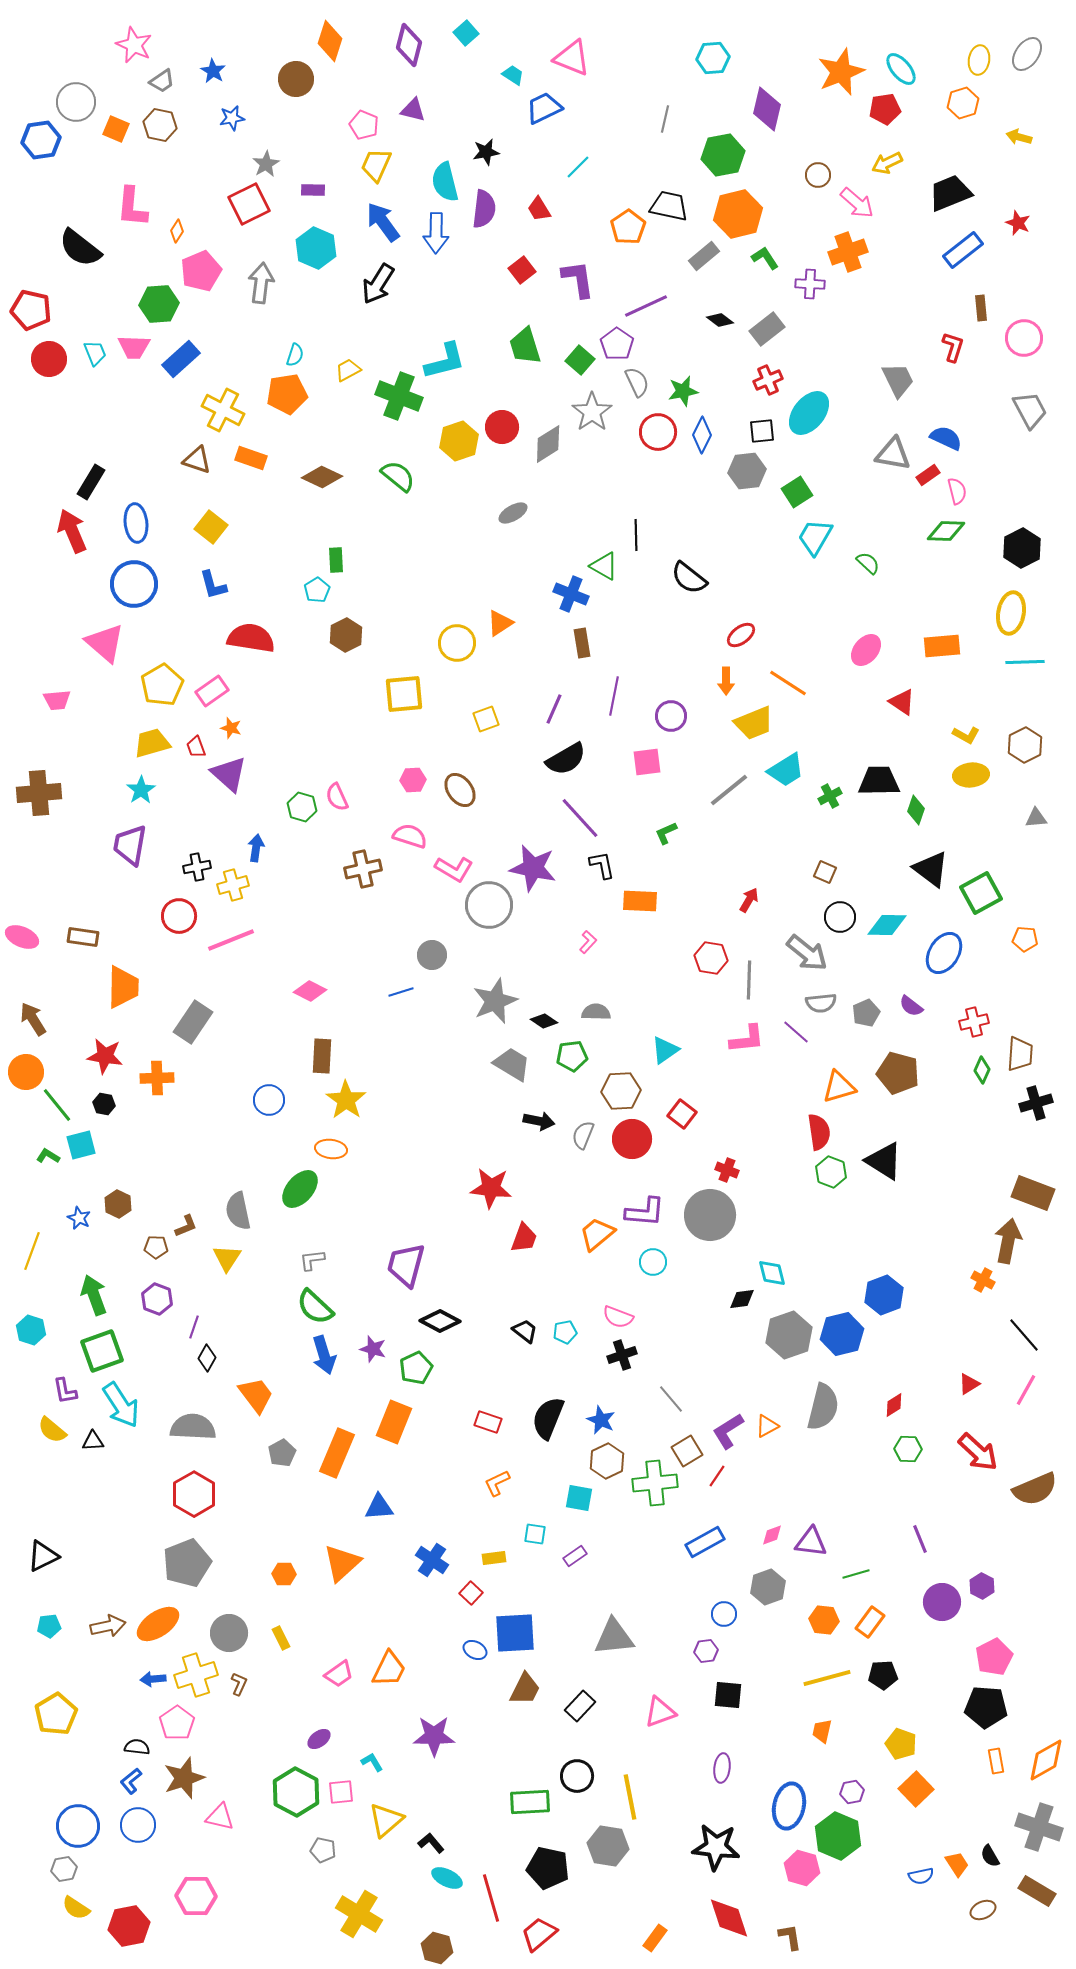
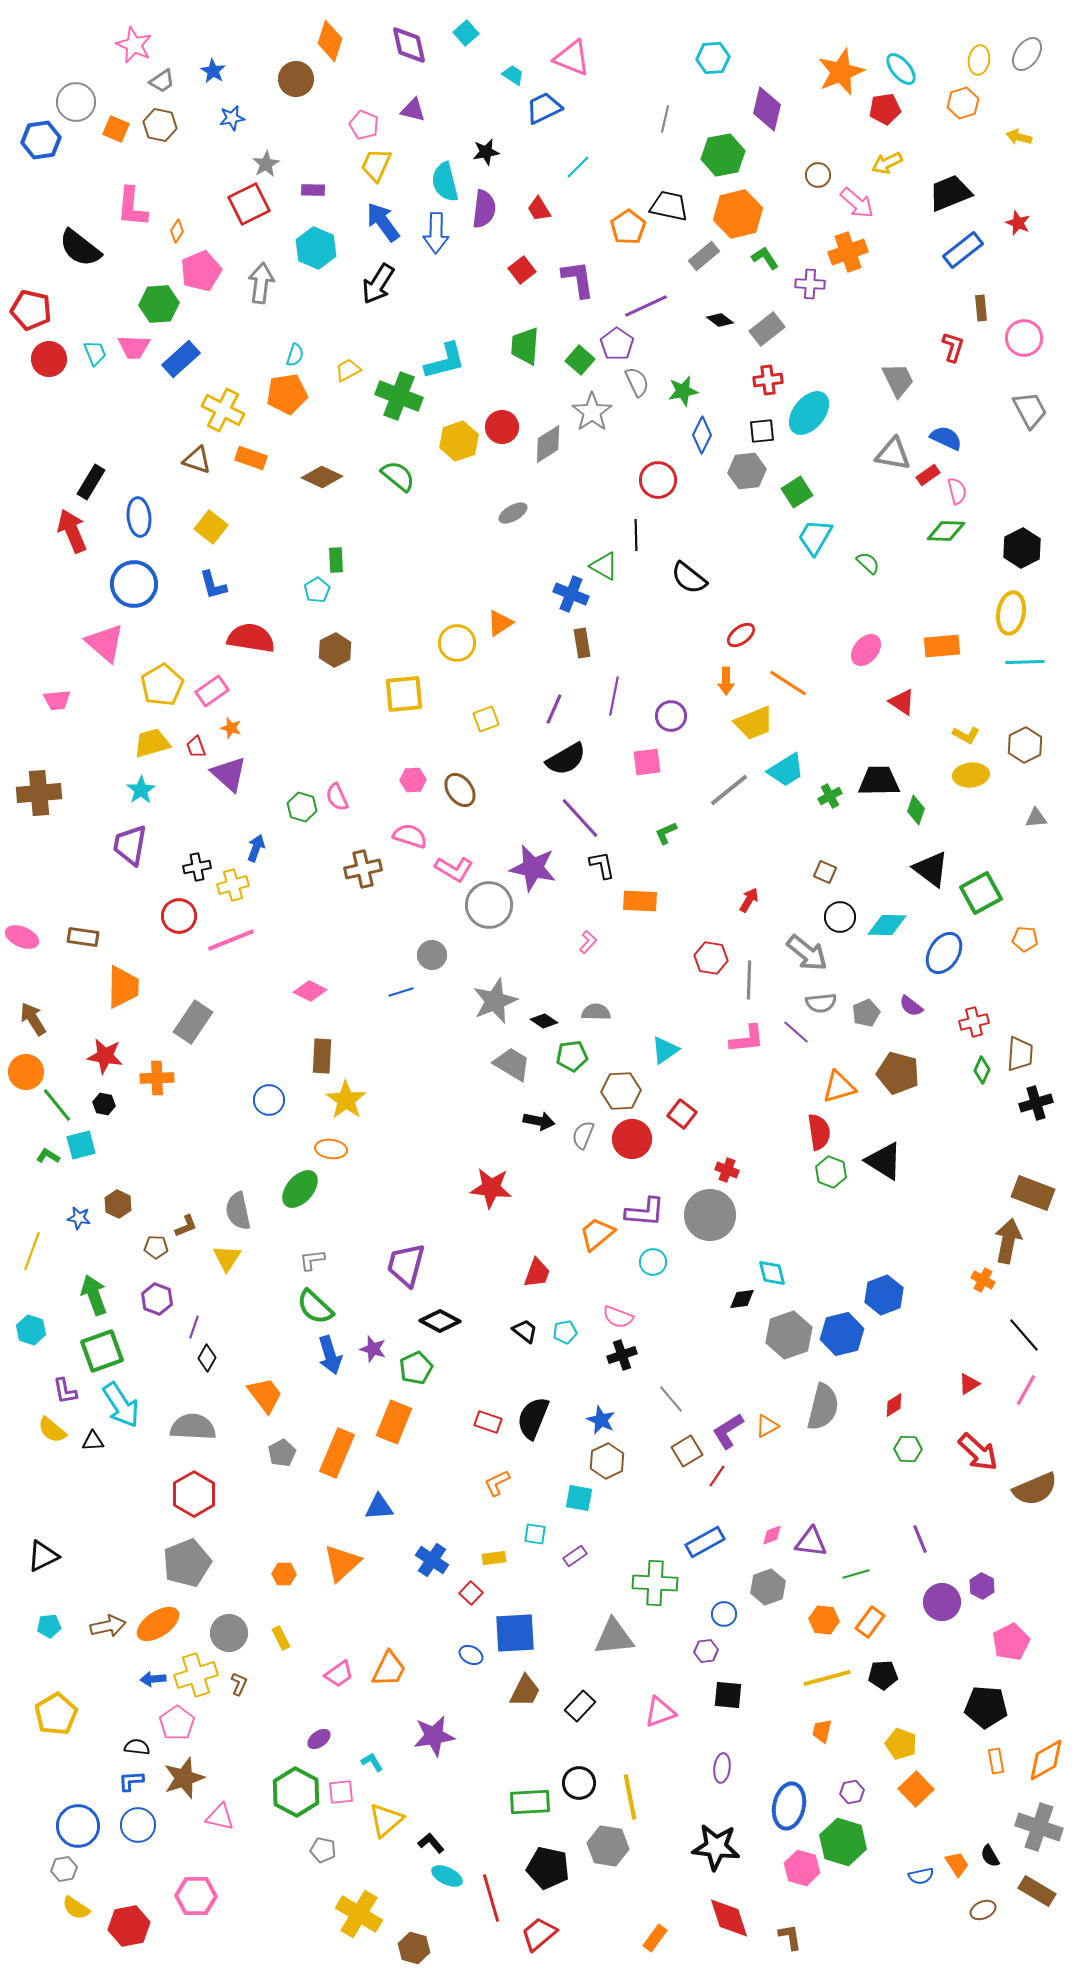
purple diamond at (409, 45): rotated 27 degrees counterclockwise
green trapezoid at (525, 346): rotated 21 degrees clockwise
red cross at (768, 380): rotated 16 degrees clockwise
red circle at (658, 432): moved 48 px down
blue ellipse at (136, 523): moved 3 px right, 6 px up
brown hexagon at (346, 635): moved 11 px left, 15 px down
blue arrow at (256, 848): rotated 12 degrees clockwise
blue star at (79, 1218): rotated 15 degrees counterclockwise
red trapezoid at (524, 1238): moved 13 px right, 35 px down
blue arrow at (324, 1355): moved 6 px right
orange trapezoid at (256, 1395): moved 9 px right
black semicircle at (548, 1418): moved 15 px left
green cross at (655, 1483): moved 100 px down; rotated 9 degrees clockwise
blue ellipse at (475, 1650): moved 4 px left, 5 px down
pink pentagon at (994, 1657): moved 17 px right, 15 px up
brown trapezoid at (525, 1689): moved 2 px down
purple star at (434, 1736): rotated 9 degrees counterclockwise
black circle at (577, 1776): moved 2 px right, 7 px down
blue L-shape at (131, 1781): rotated 36 degrees clockwise
green hexagon at (838, 1836): moved 5 px right, 6 px down; rotated 6 degrees counterclockwise
cyan ellipse at (447, 1878): moved 2 px up
brown hexagon at (437, 1948): moved 23 px left
